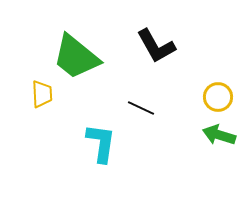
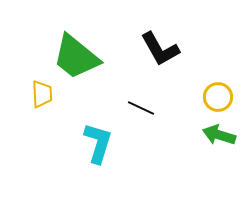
black L-shape: moved 4 px right, 3 px down
cyan L-shape: moved 3 px left; rotated 9 degrees clockwise
